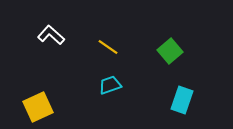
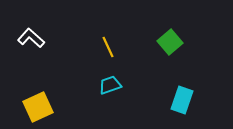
white L-shape: moved 20 px left, 3 px down
yellow line: rotated 30 degrees clockwise
green square: moved 9 px up
